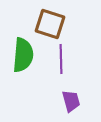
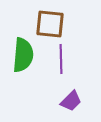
brown square: rotated 12 degrees counterclockwise
purple trapezoid: rotated 60 degrees clockwise
